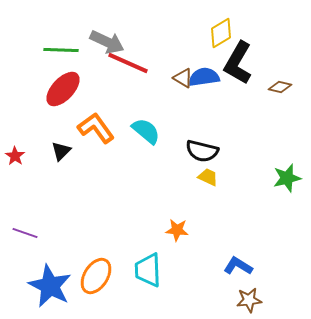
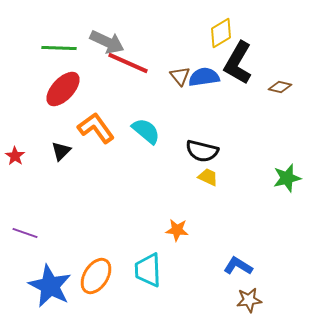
green line: moved 2 px left, 2 px up
brown triangle: moved 3 px left, 2 px up; rotated 20 degrees clockwise
